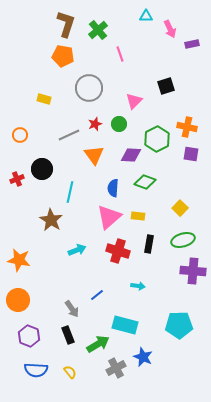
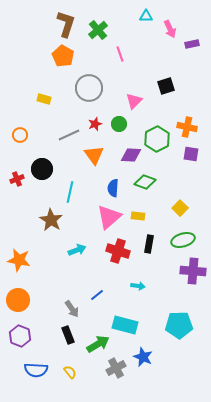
orange pentagon at (63, 56): rotated 20 degrees clockwise
purple hexagon at (29, 336): moved 9 px left
